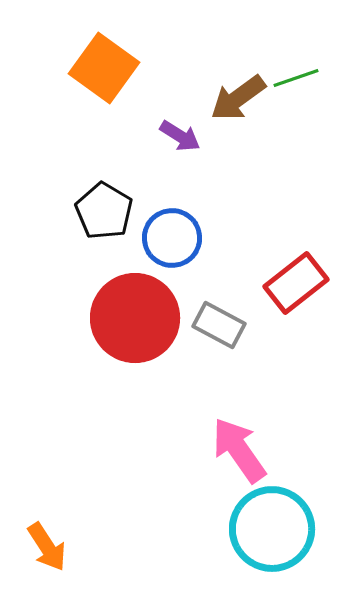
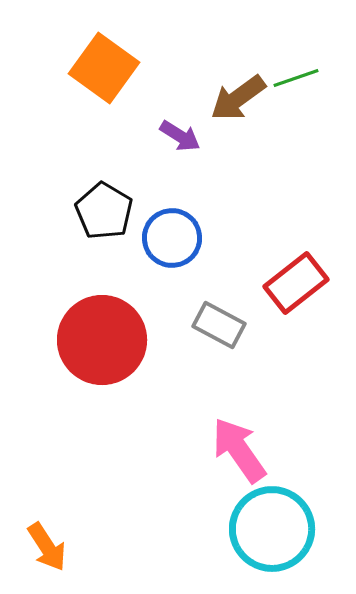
red circle: moved 33 px left, 22 px down
